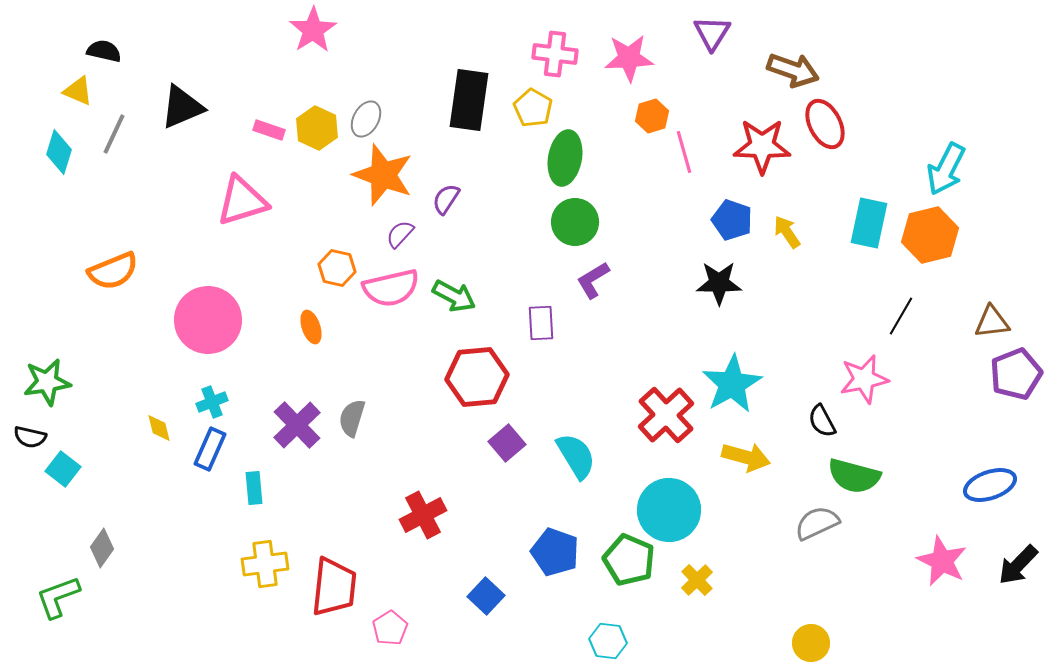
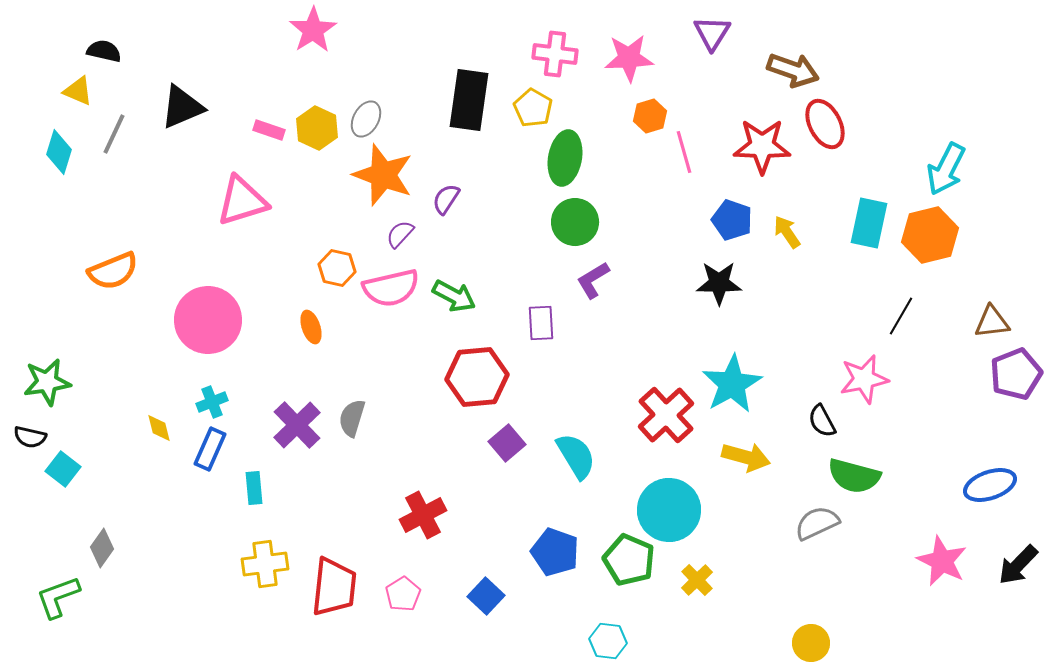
orange hexagon at (652, 116): moved 2 px left
pink pentagon at (390, 628): moved 13 px right, 34 px up
